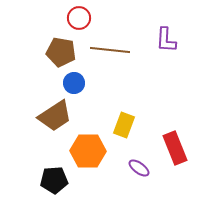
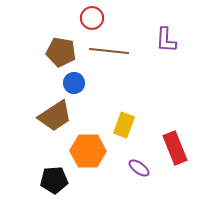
red circle: moved 13 px right
brown line: moved 1 px left, 1 px down
